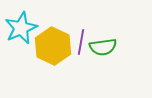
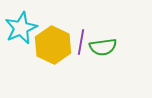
yellow hexagon: moved 1 px up
